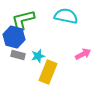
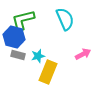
cyan semicircle: moved 1 px left, 3 px down; rotated 55 degrees clockwise
